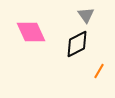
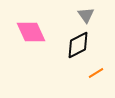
black diamond: moved 1 px right, 1 px down
orange line: moved 3 px left, 2 px down; rotated 28 degrees clockwise
